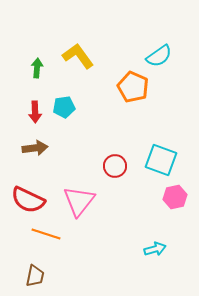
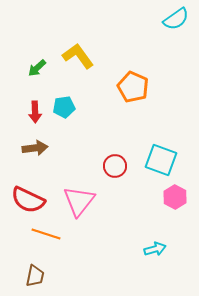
cyan semicircle: moved 17 px right, 37 px up
green arrow: rotated 138 degrees counterclockwise
pink hexagon: rotated 20 degrees counterclockwise
